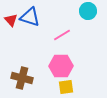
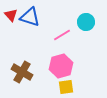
cyan circle: moved 2 px left, 11 px down
red triangle: moved 5 px up
pink hexagon: rotated 15 degrees counterclockwise
brown cross: moved 6 px up; rotated 15 degrees clockwise
